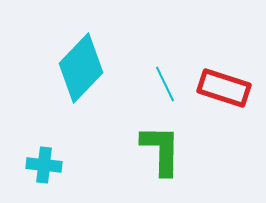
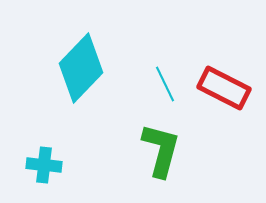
red rectangle: rotated 9 degrees clockwise
green L-shape: rotated 14 degrees clockwise
